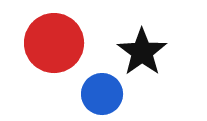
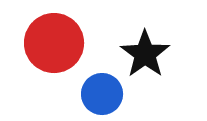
black star: moved 3 px right, 2 px down
